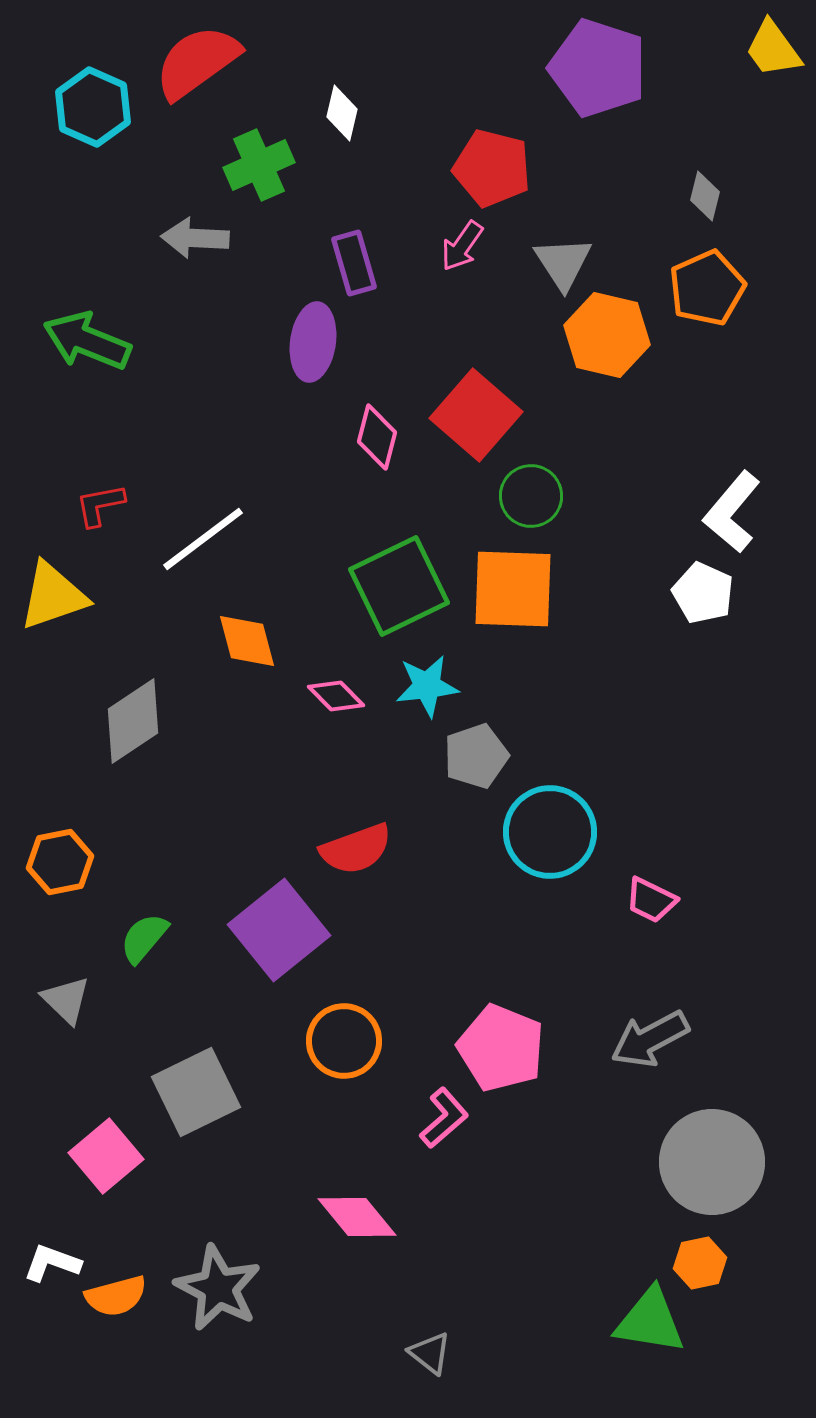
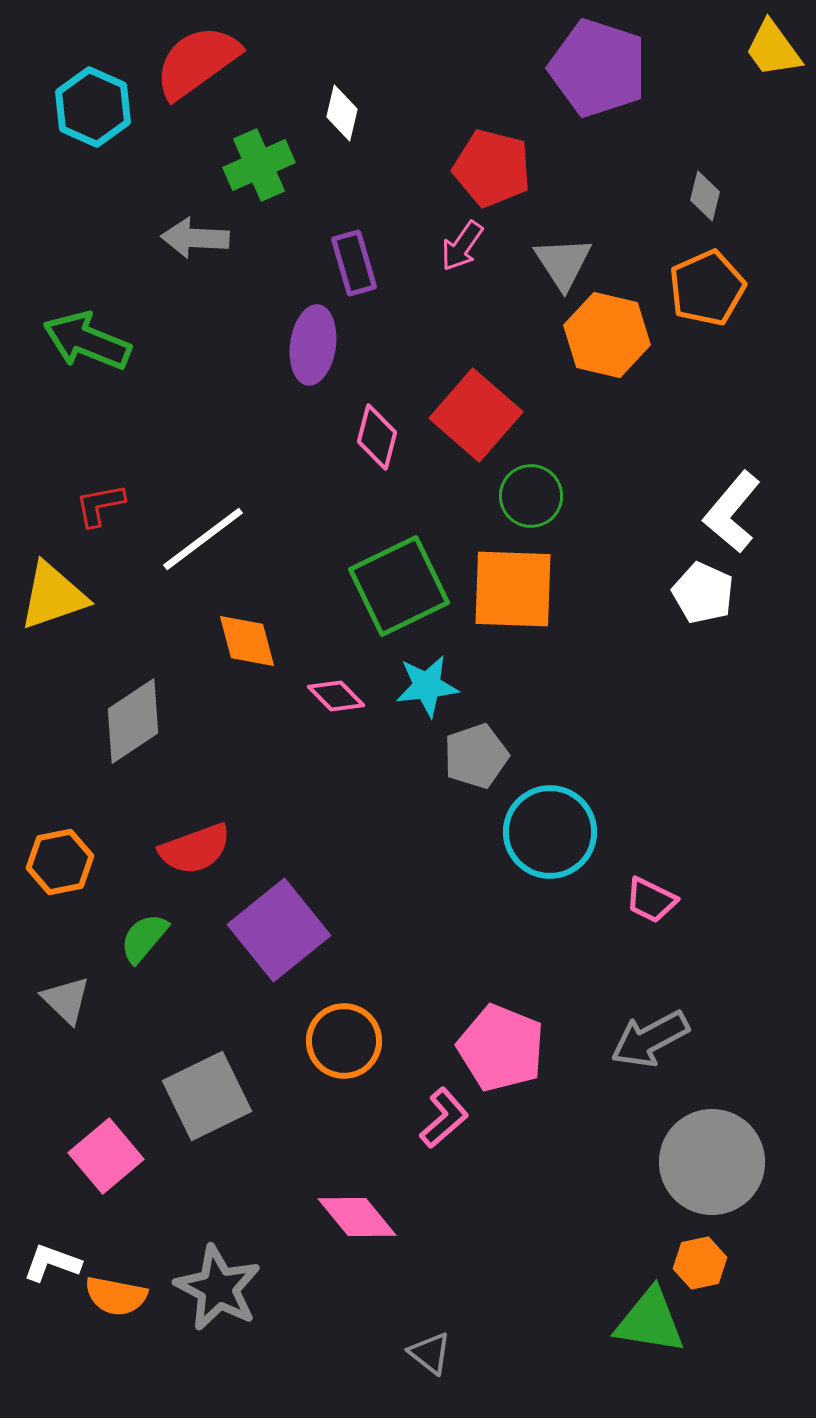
purple ellipse at (313, 342): moved 3 px down
red semicircle at (356, 849): moved 161 px left
gray square at (196, 1092): moved 11 px right, 4 px down
orange semicircle at (116, 1296): rotated 26 degrees clockwise
